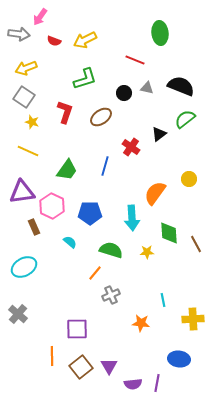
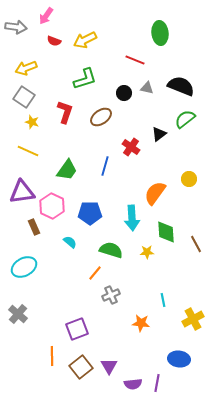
pink arrow at (40, 17): moved 6 px right, 1 px up
gray arrow at (19, 34): moved 3 px left, 7 px up
green diamond at (169, 233): moved 3 px left, 1 px up
yellow cross at (193, 319): rotated 25 degrees counterclockwise
purple square at (77, 329): rotated 20 degrees counterclockwise
